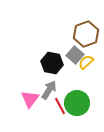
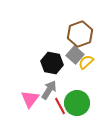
brown hexagon: moved 6 px left
